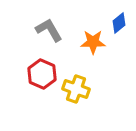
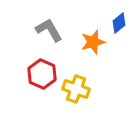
orange star: rotated 15 degrees counterclockwise
